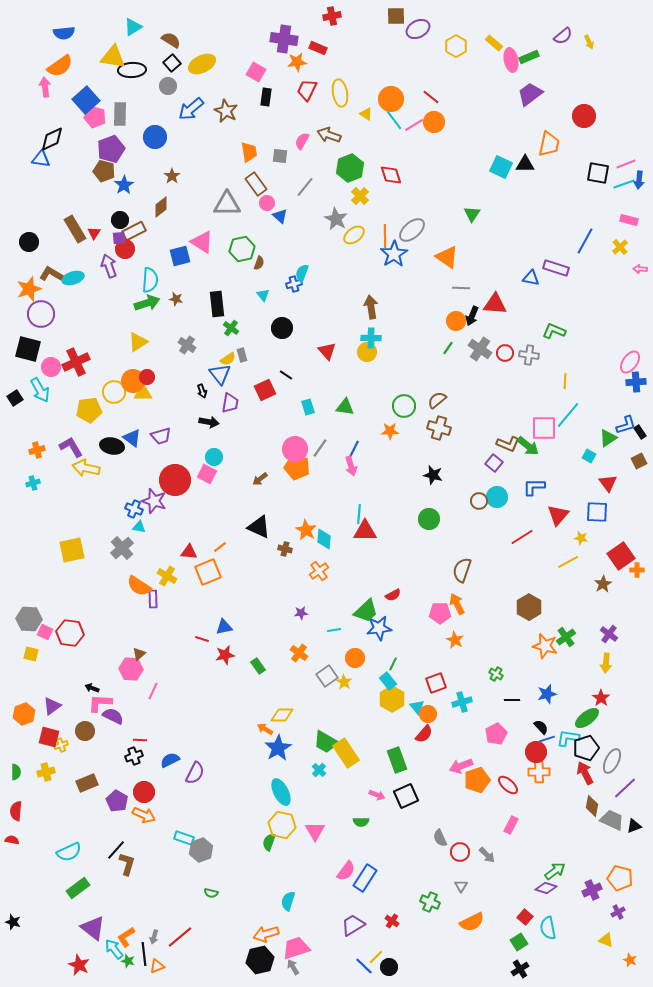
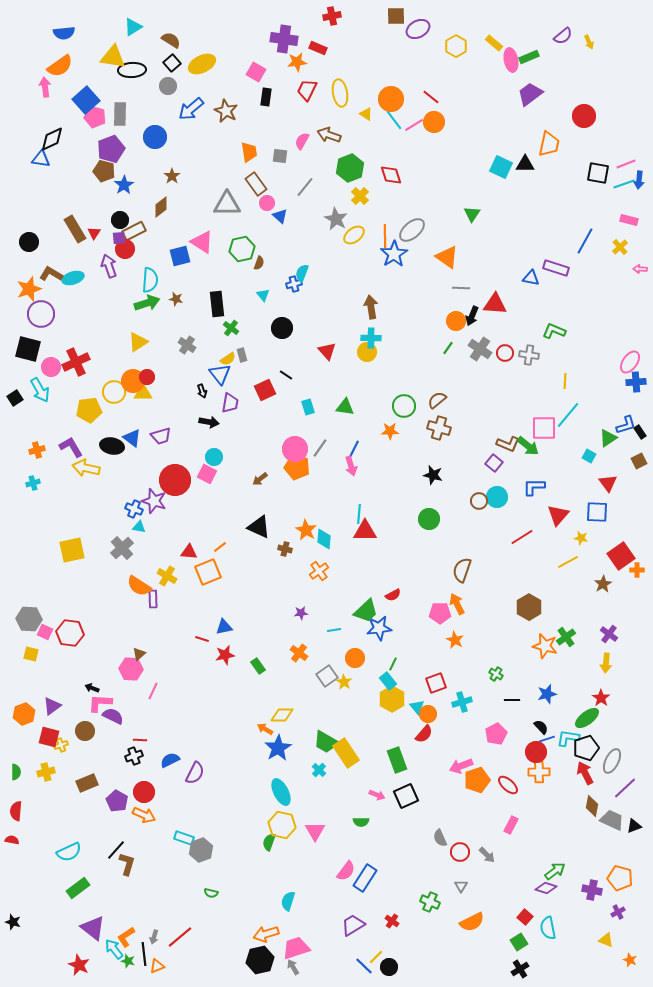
purple cross at (592, 890): rotated 36 degrees clockwise
